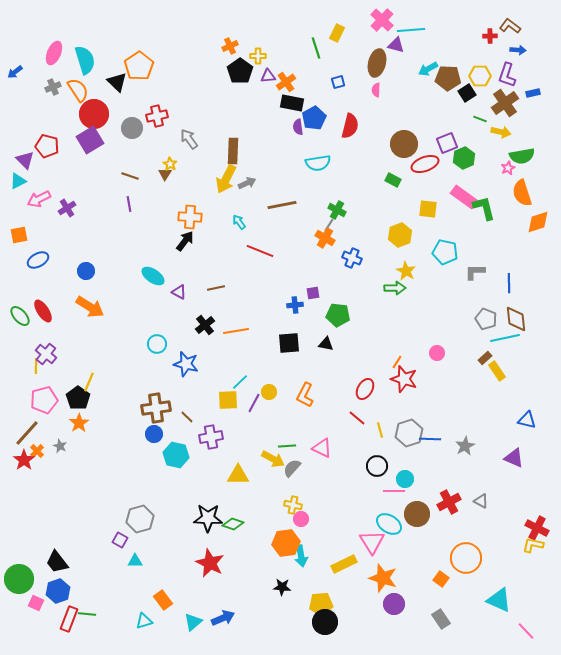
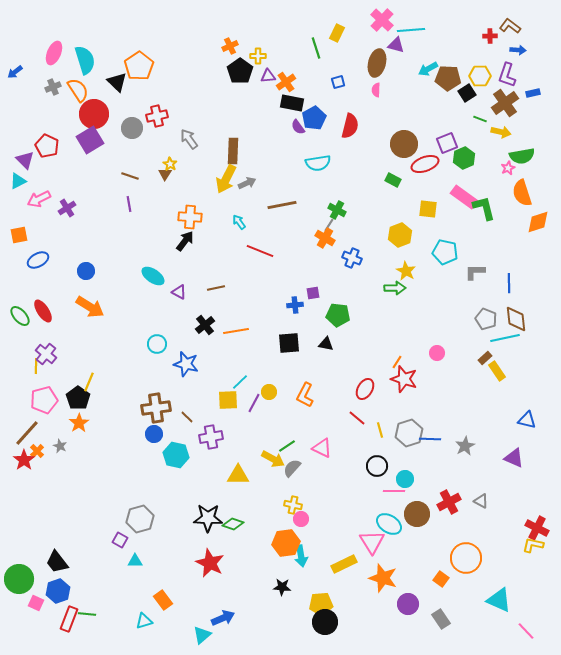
purple semicircle at (298, 127): rotated 28 degrees counterclockwise
red pentagon at (47, 146): rotated 10 degrees clockwise
green line at (287, 446): rotated 30 degrees counterclockwise
purple circle at (394, 604): moved 14 px right
cyan triangle at (193, 622): moved 9 px right, 13 px down
